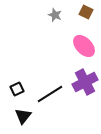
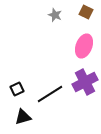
pink ellipse: rotated 65 degrees clockwise
black triangle: moved 1 px down; rotated 36 degrees clockwise
